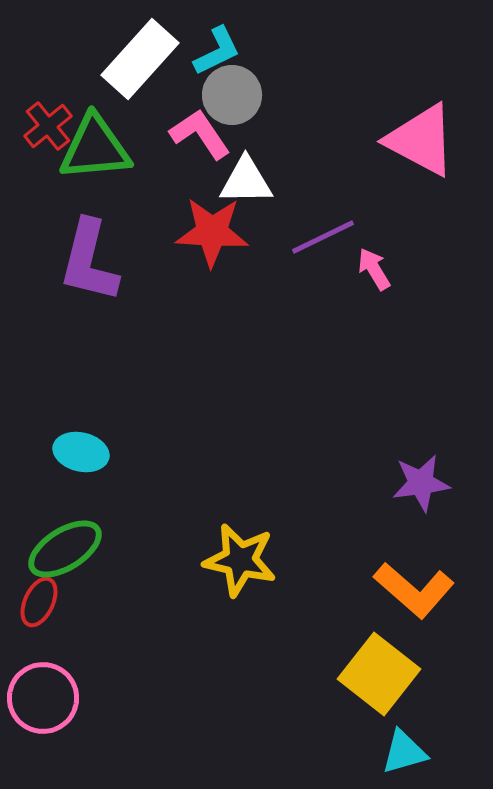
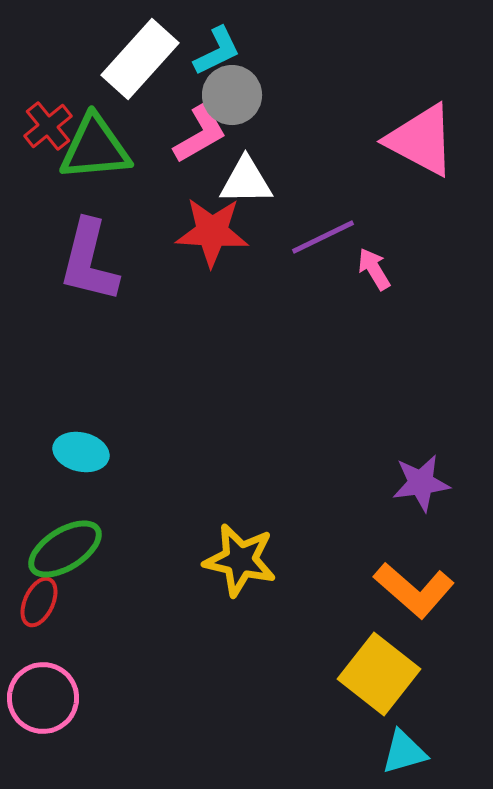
pink L-shape: rotated 94 degrees clockwise
